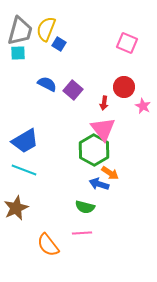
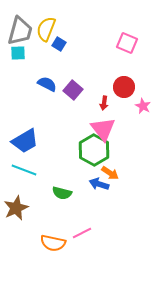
green semicircle: moved 23 px left, 14 px up
pink line: rotated 24 degrees counterclockwise
orange semicircle: moved 5 px right, 2 px up; rotated 40 degrees counterclockwise
